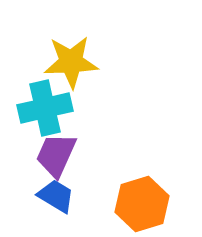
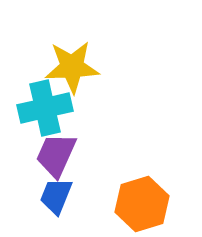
yellow star: moved 1 px right, 5 px down
blue trapezoid: rotated 99 degrees counterclockwise
